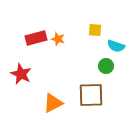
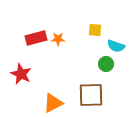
orange star: rotated 16 degrees counterclockwise
green circle: moved 2 px up
